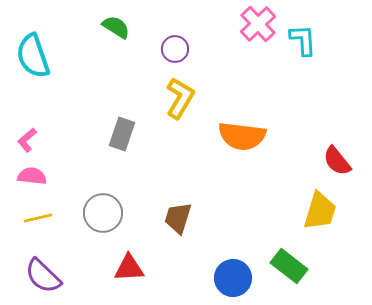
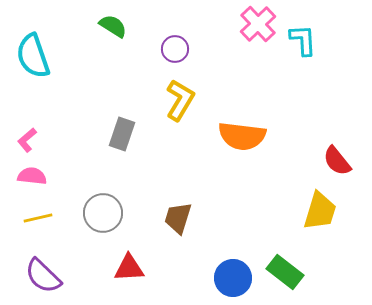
green semicircle: moved 3 px left, 1 px up
yellow L-shape: moved 2 px down
green rectangle: moved 4 px left, 6 px down
